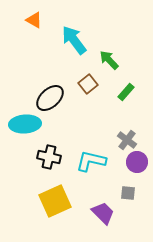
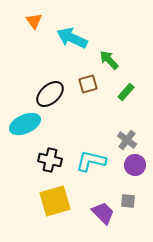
orange triangle: moved 1 px down; rotated 24 degrees clockwise
cyan arrow: moved 2 px left, 2 px up; rotated 28 degrees counterclockwise
brown square: rotated 24 degrees clockwise
black ellipse: moved 4 px up
cyan ellipse: rotated 20 degrees counterclockwise
black cross: moved 1 px right, 3 px down
purple circle: moved 2 px left, 3 px down
gray square: moved 8 px down
yellow square: rotated 8 degrees clockwise
